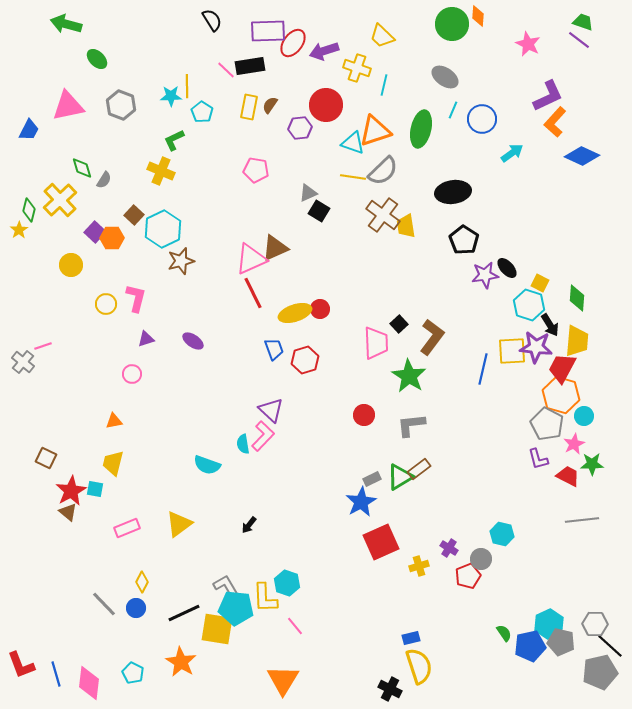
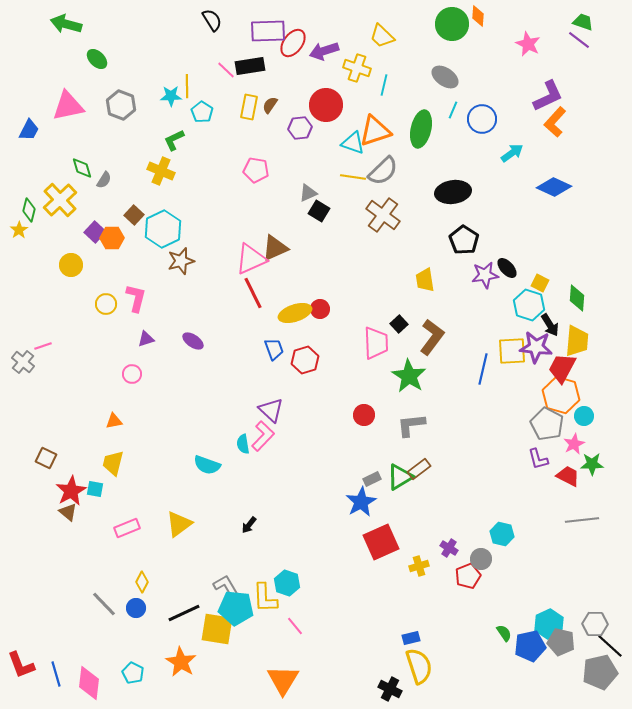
blue diamond at (582, 156): moved 28 px left, 31 px down
yellow trapezoid at (406, 226): moved 19 px right, 54 px down
